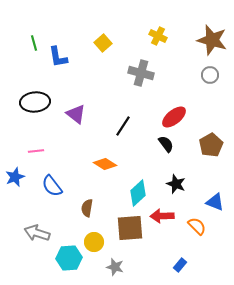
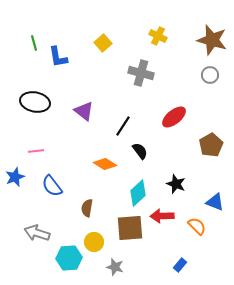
black ellipse: rotated 16 degrees clockwise
purple triangle: moved 8 px right, 3 px up
black semicircle: moved 26 px left, 7 px down
